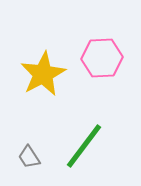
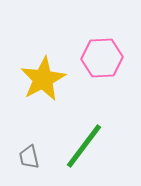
yellow star: moved 5 px down
gray trapezoid: rotated 20 degrees clockwise
